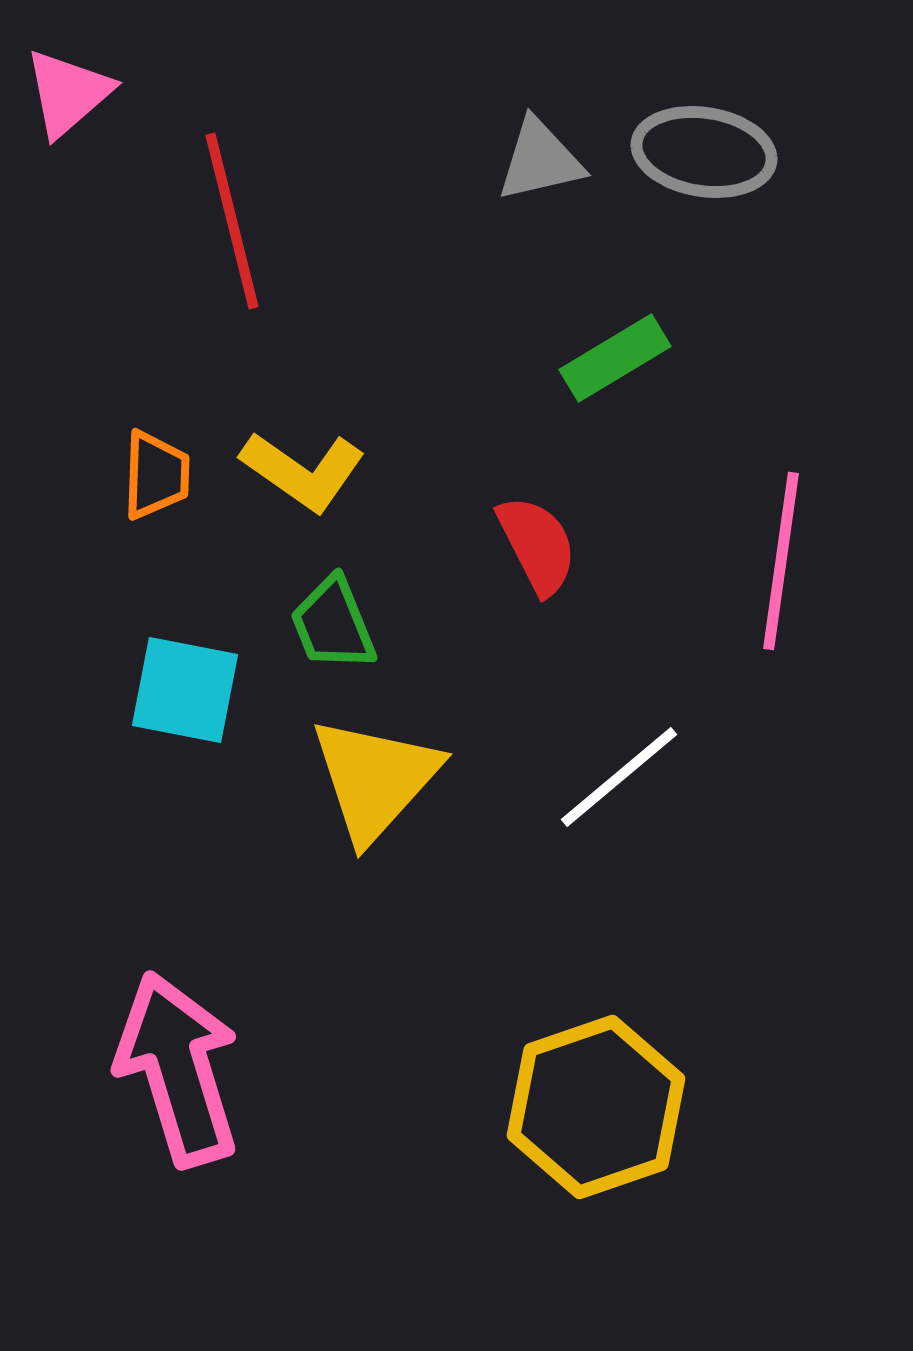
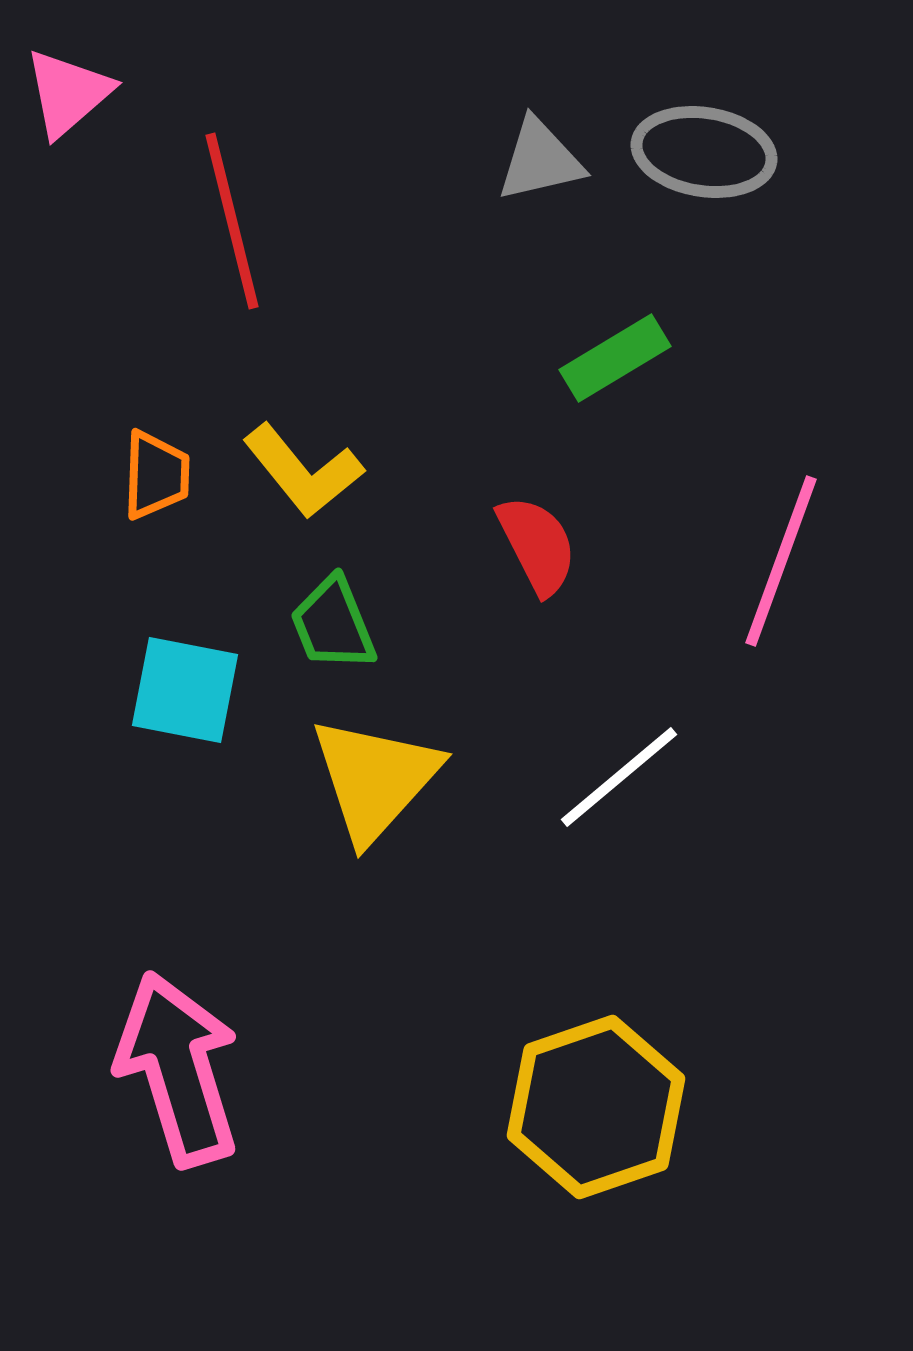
yellow L-shape: rotated 16 degrees clockwise
pink line: rotated 12 degrees clockwise
